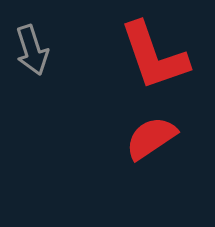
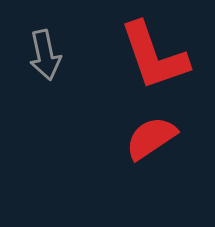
gray arrow: moved 13 px right, 5 px down; rotated 6 degrees clockwise
